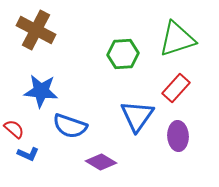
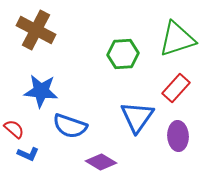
blue triangle: moved 1 px down
